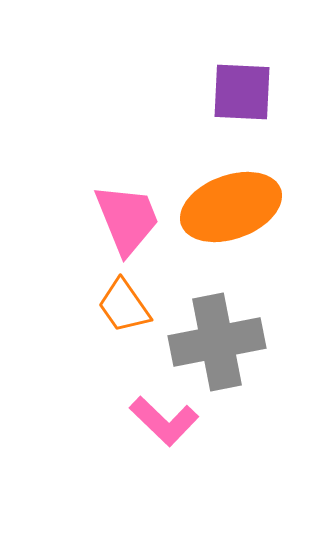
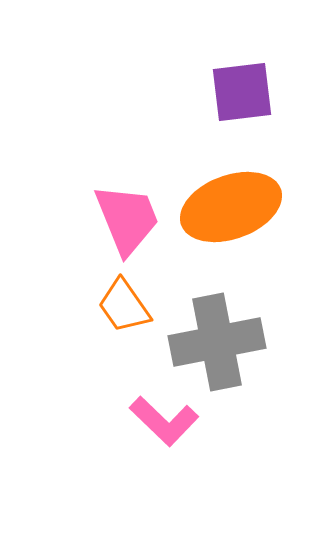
purple square: rotated 10 degrees counterclockwise
